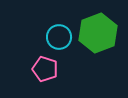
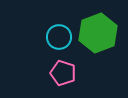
pink pentagon: moved 18 px right, 4 px down
